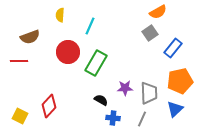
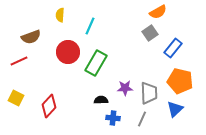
brown semicircle: moved 1 px right
red line: rotated 24 degrees counterclockwise
orange pentagon: rotated 25 degrees clockwise
black semicircle: rotated 32 degrees counterclockwise
yellow square: moved 4 px left, 18 px up
